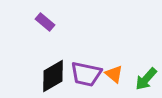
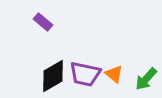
purple rectangle: moved 2 px left
purple trapezoid: moved 1 px left
